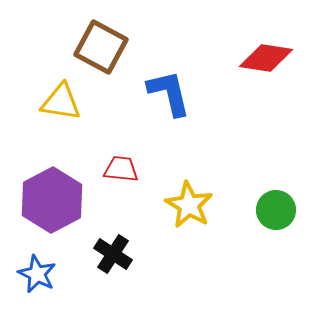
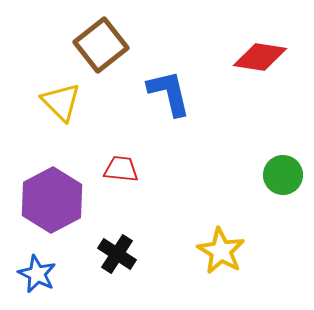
brown square: moved 2 px up; rotated 24 degrees clockwise
red diamond: moved 6 px left, 1 px up
yellow triangle: rotated 36 degrees clockwise
yellow star: moved 32 px right, 46 px down
green circle: moved 7 px right, 35 px up
black cross: moved 4 px right
